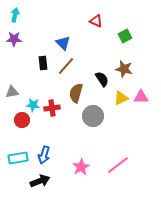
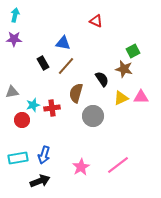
green square: moved 8 px right, 15 px down
blue triangle: rotated 35 degrees counterclockwise
black rectangle: rotated 24 degrees counterclockwise
cyan star: rotated 24 degrees counterclockwise
